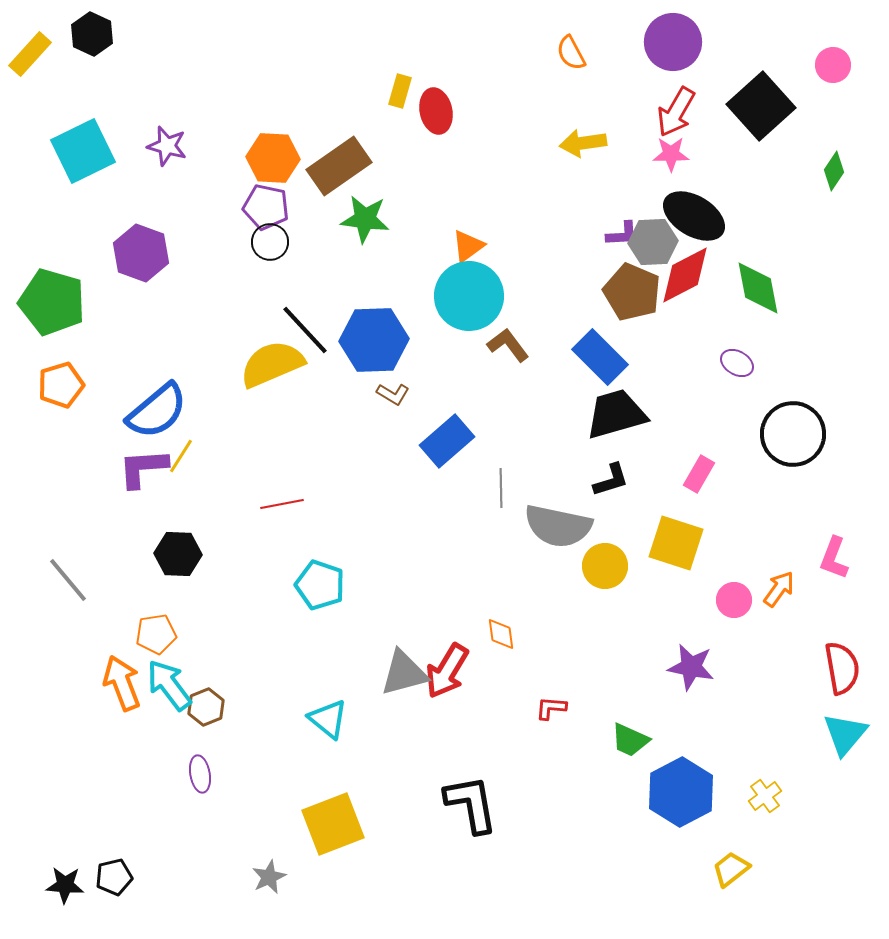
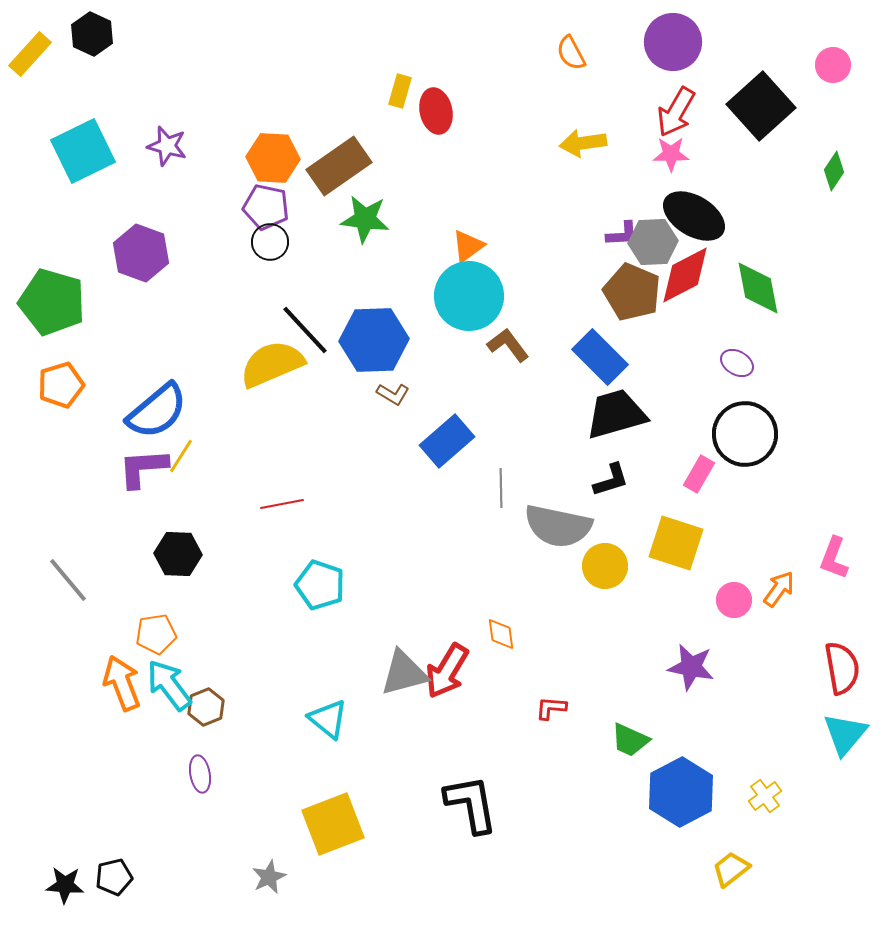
black circle at (793, 434): moved 48 px left
